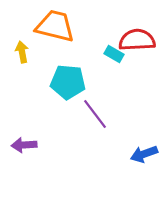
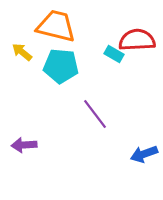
orange trapezoid: moved 1 px right
yellow arrow: rotated 40 degrees counterclockwise
cyan pentagon: moved 7 px left, 16 px up
